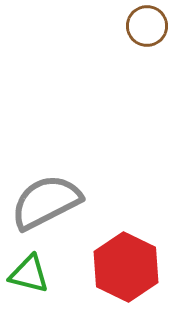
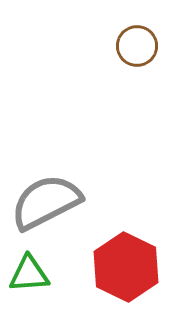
brown circle: moved 10 px left, 20 px down
green triangle: rotated 18 degrees counterclockwise
